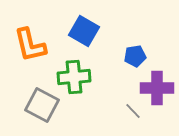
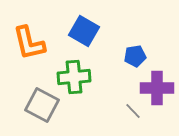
orange L-shape: moved 1 px left, 2 px up
